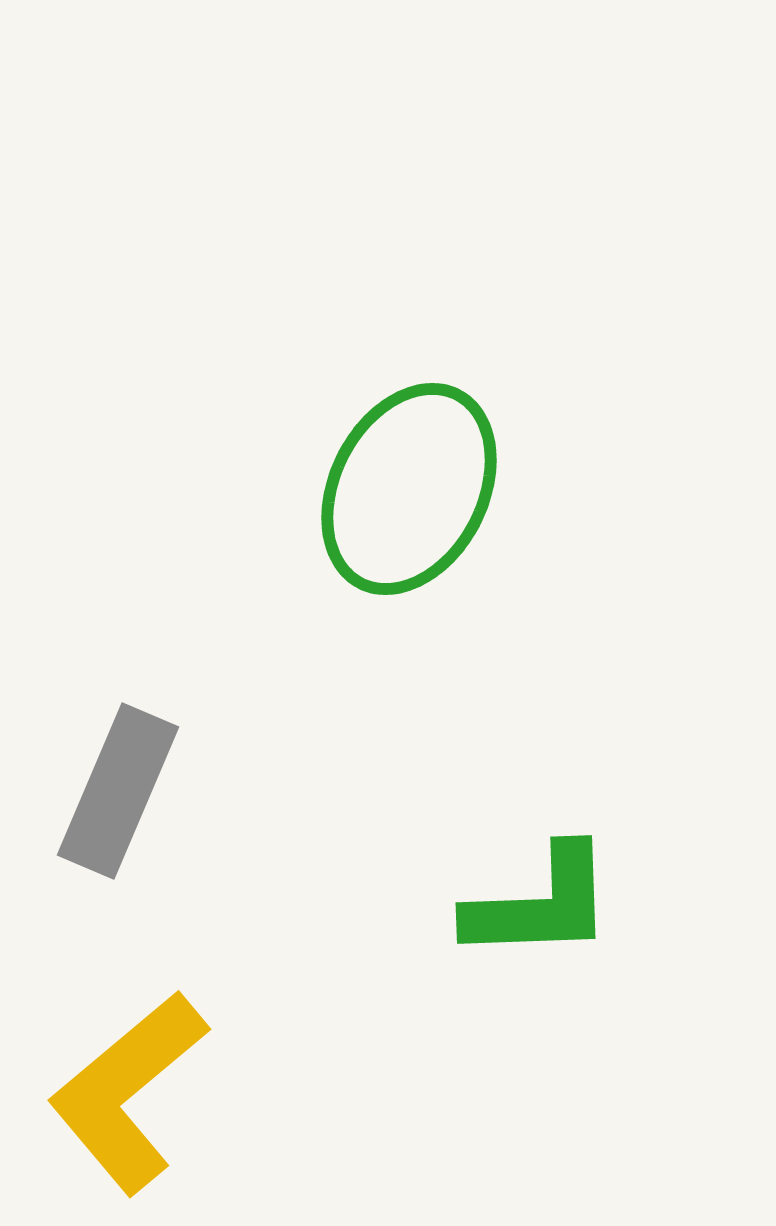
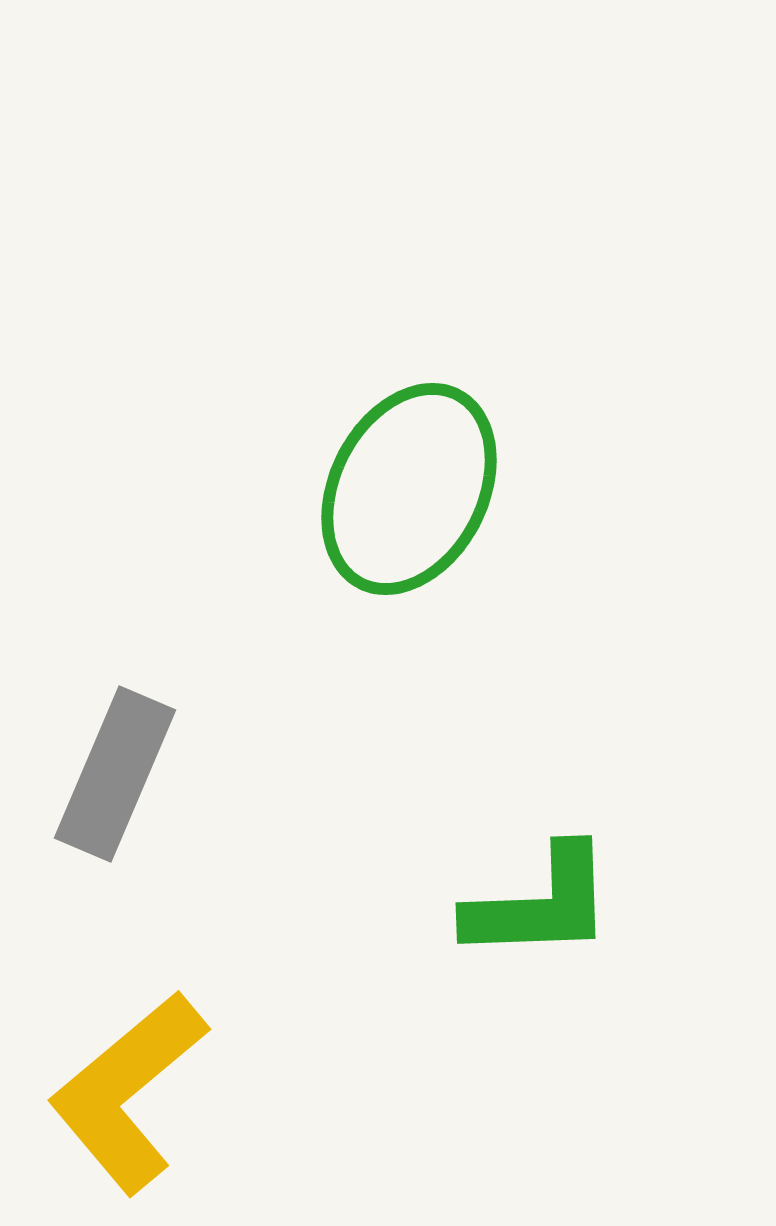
gray rectangle: moved 3 px left, 17 px up
